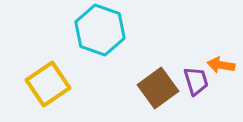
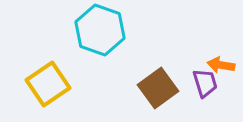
purple trapezoid: moved 9 px right, 2 px down
